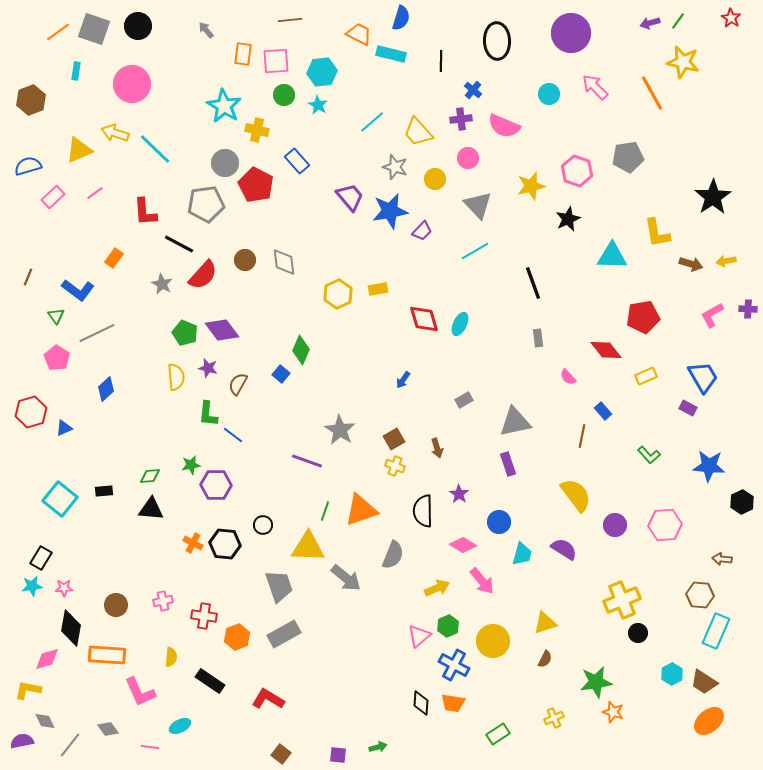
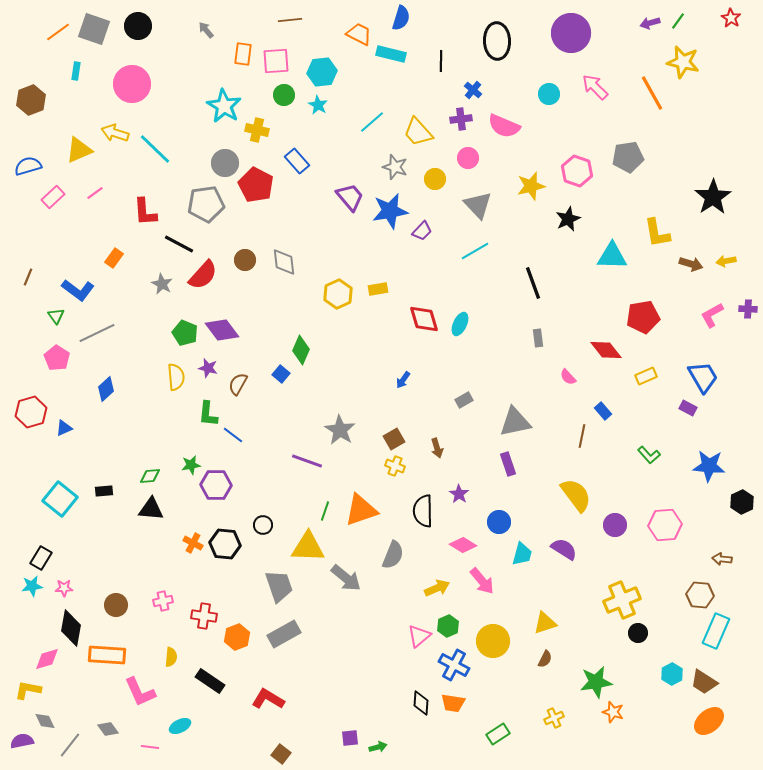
purple square at (338, 755): moved 12 px right, 17 px up; rotated 12 degrees counterclockwise
